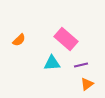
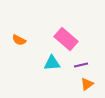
orange semicircle: rotated 72 degrees clockwise
